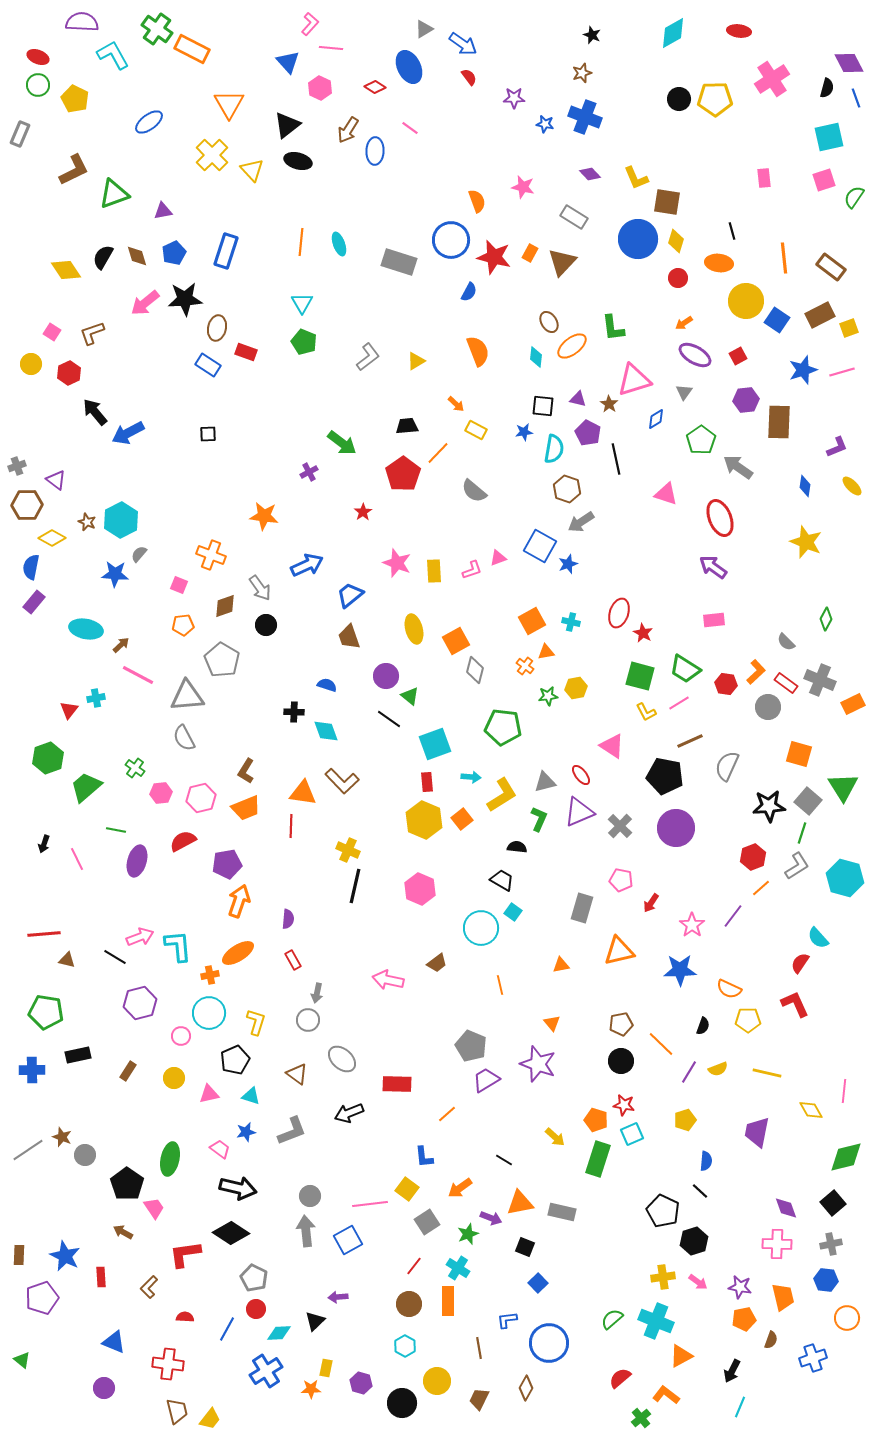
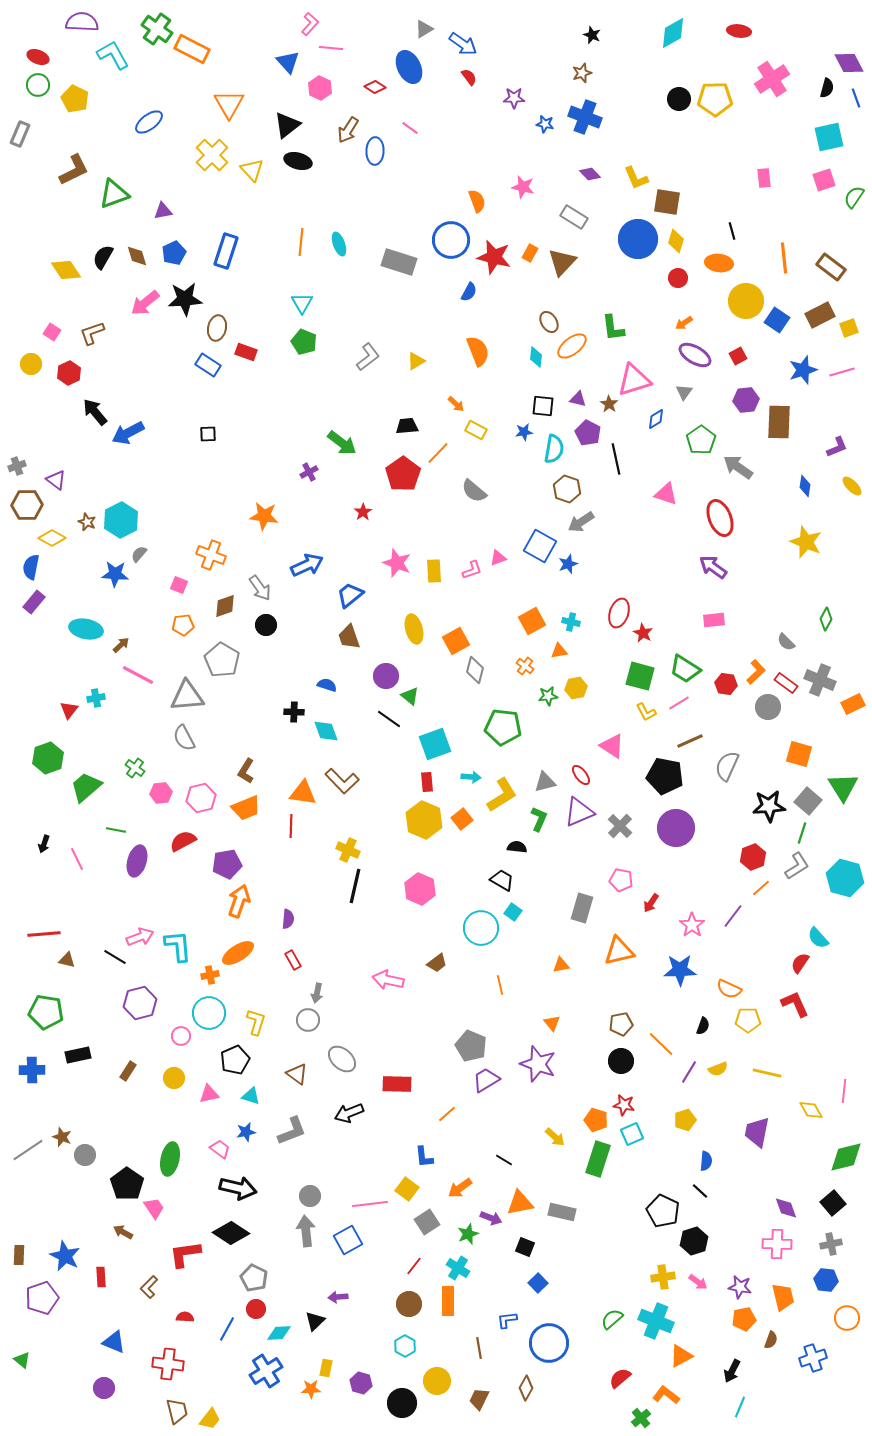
orange triangle at (546, 652): moved 13 px right, 1 px up
